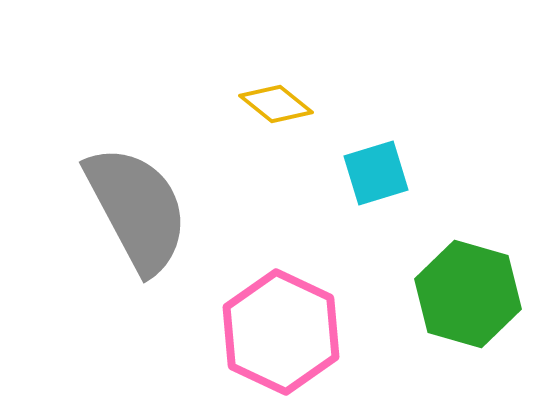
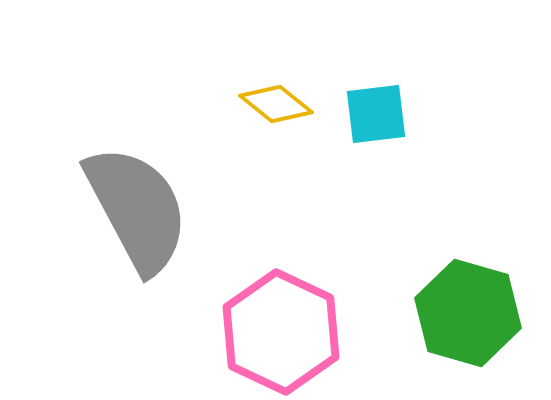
cyan square: moved 59 px up; rotated 10 degrees clockwise
green hexagon: moved 19 px down
